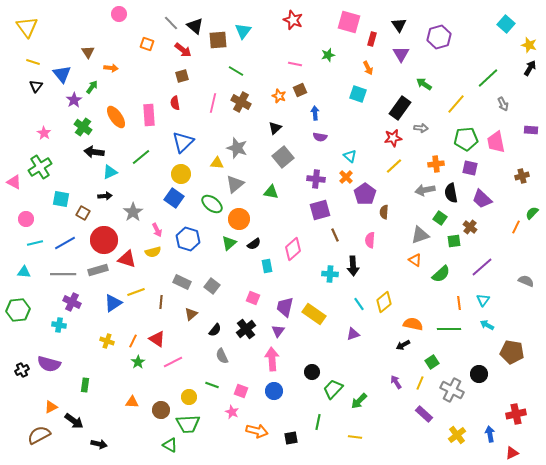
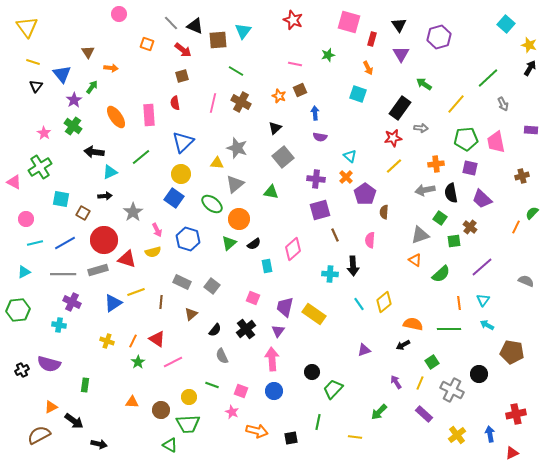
black triangle at (195, 26): rotated 18 degrees counterclockwise
green cross at (83, 127): moved 10 px left, 1 px up
cyan triangle at (24, 272): rotated 32 degrees counterclockwise
purple triangle at (353, 334): moved 11 px right, 16 px down
green arrow at (359, 401): moved 20 px right, 11 px down
